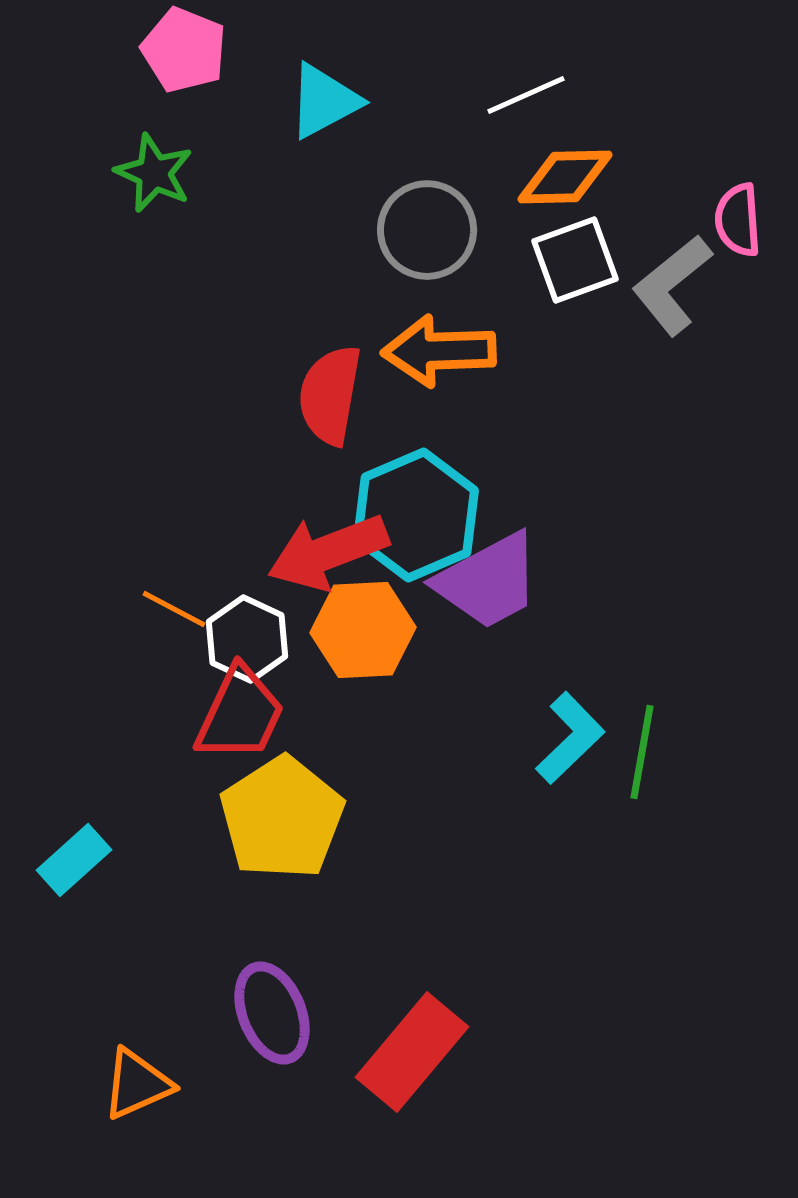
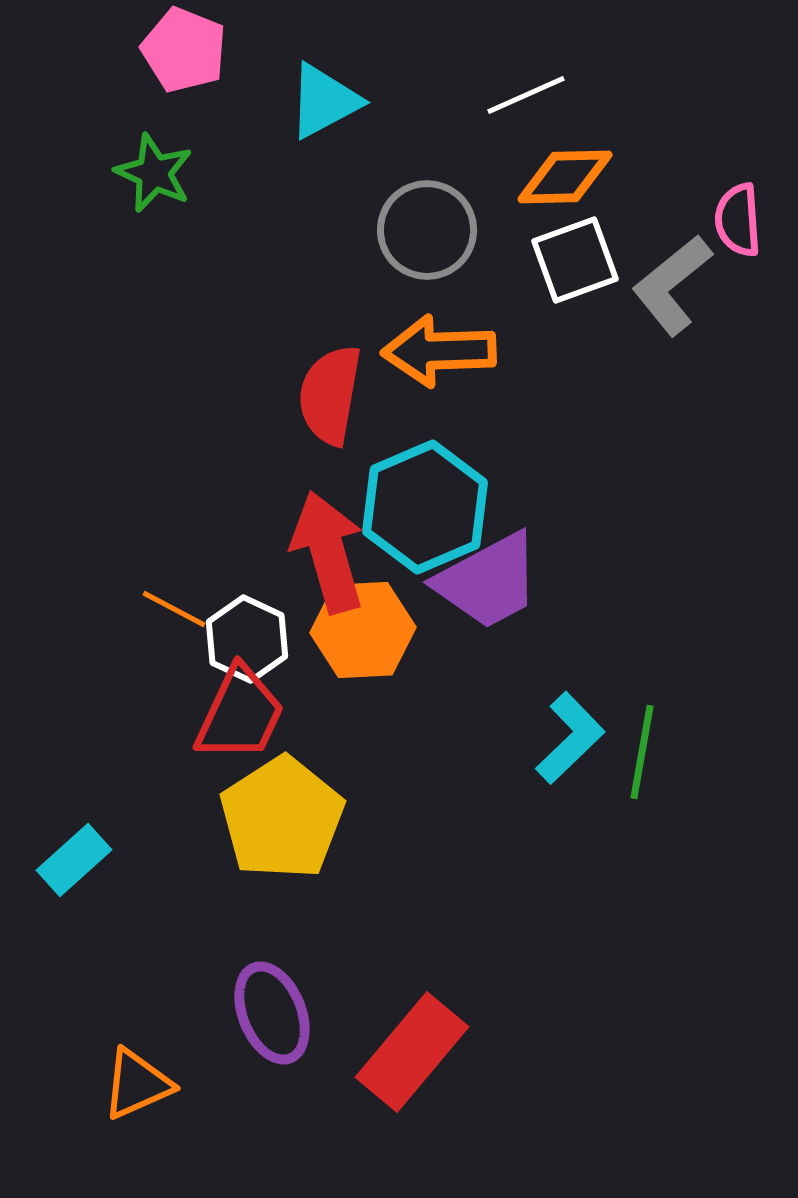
cyan hexagon: moved 9 px right, 8 px up
red arrow: rotated 95 degrees clockwise
